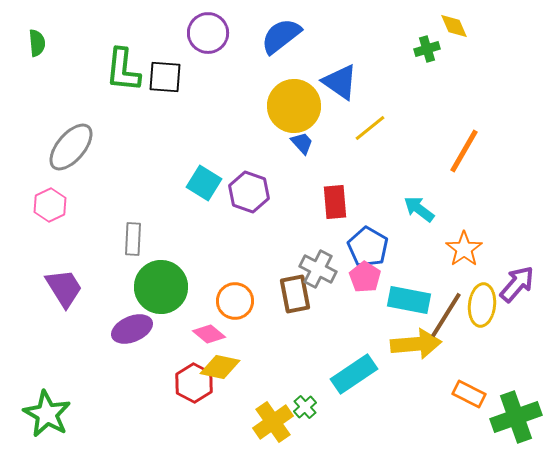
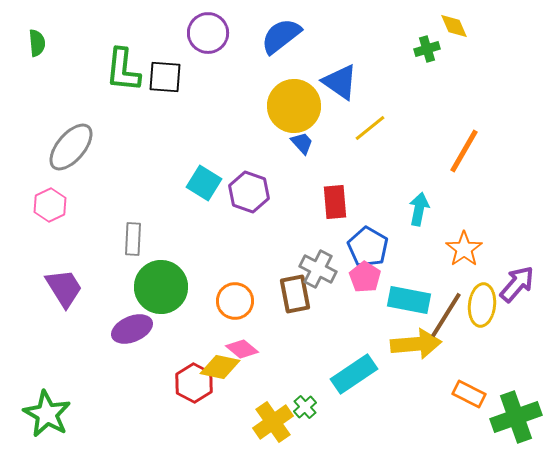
cyan arrow at (419, 209): rotated 64 degrees clockwise
pink diamond at (209, 334): moved 33 px right, 15 px down
